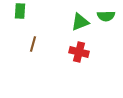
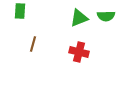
green triangle: moved 1 px left, 4 px up
